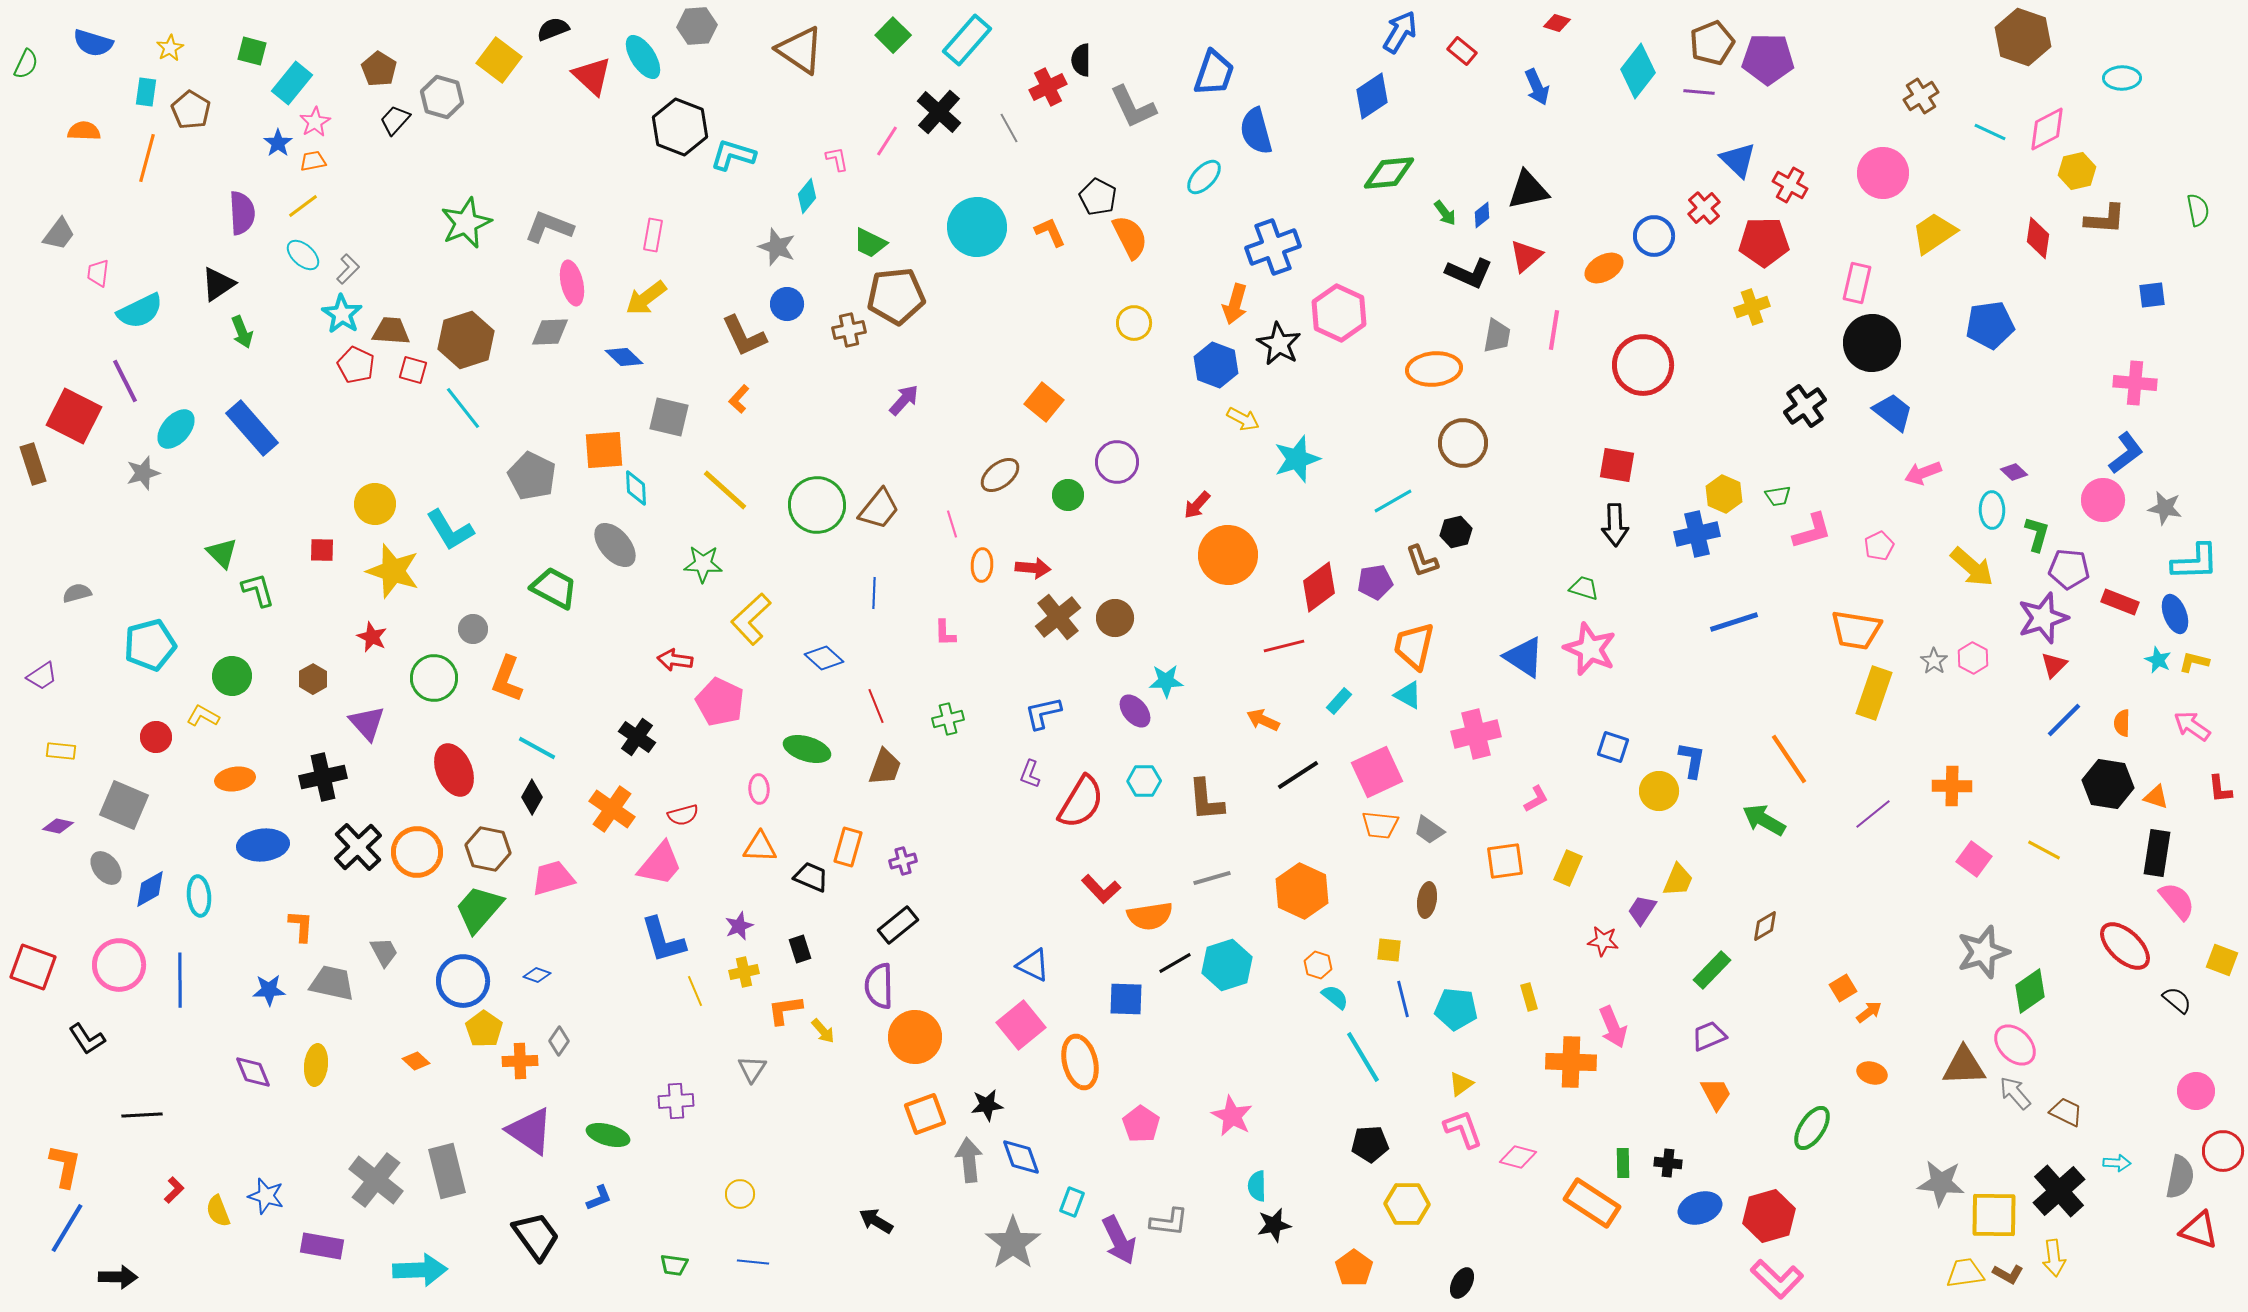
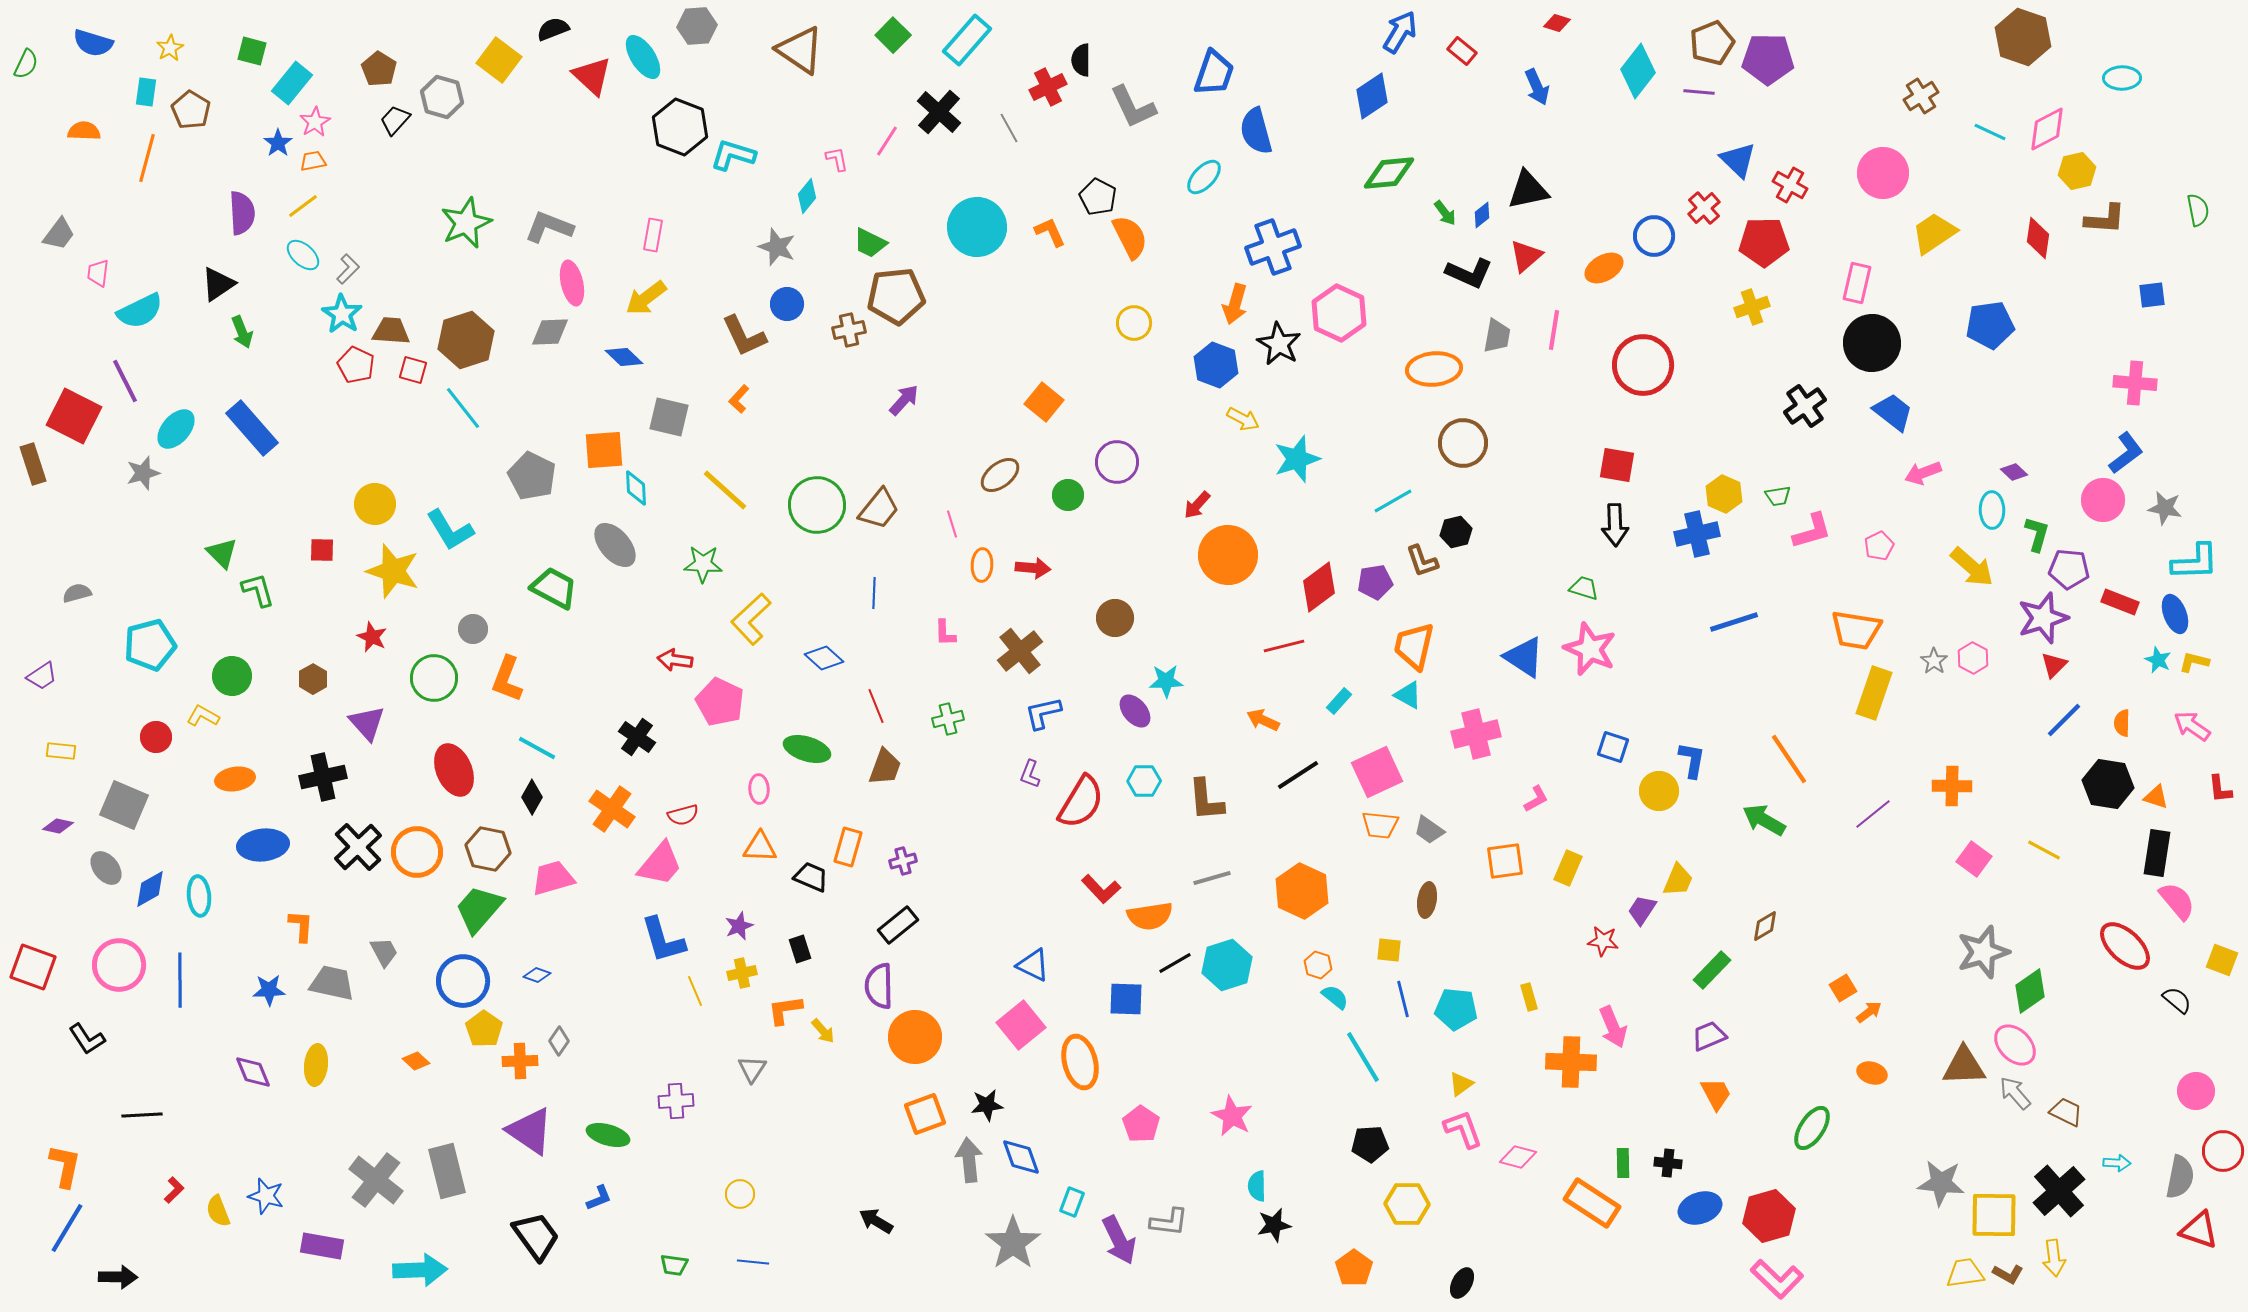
brown cross at (1058, 617): moved 38 px left, 34 px down
yellow cross at (744, 972): moved 2 px left, 1 px down
